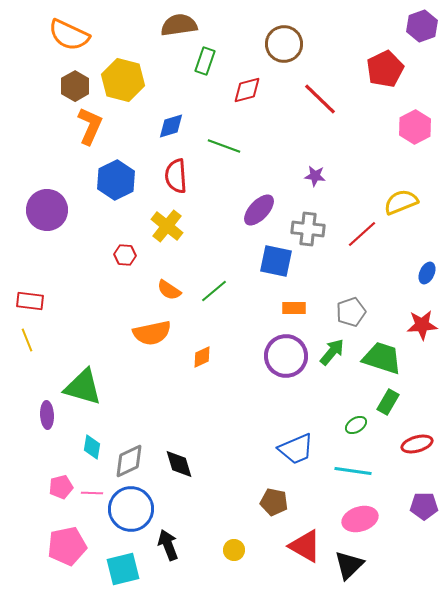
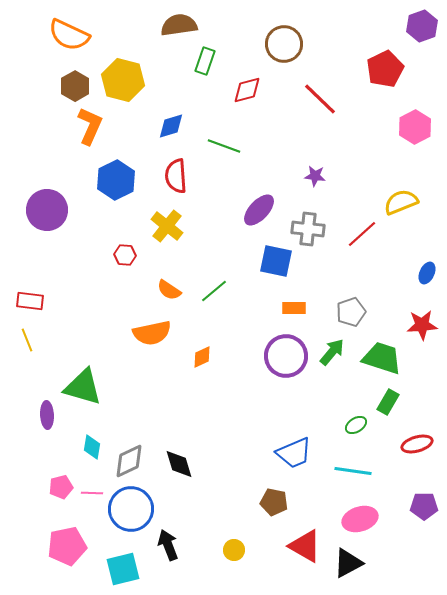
blue trapezoid at (296, 449): moved 2 px left, 4 px down
black triangle at (349, 565): moved 1 px left, 2 px up; rotated 16 degrees clockwise
